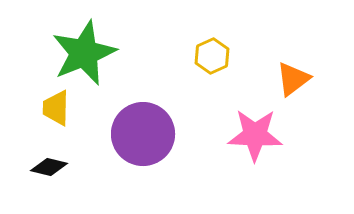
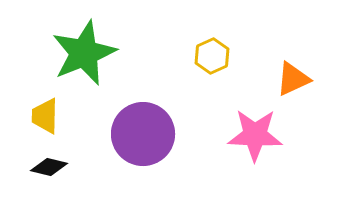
orange triangle: rotated 12 degrees clockwise
yellow trapezoid: moved 11 px left, 8 px down
